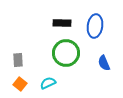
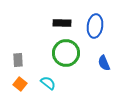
cyan semicircle: rotated 63 degrees clockwise
